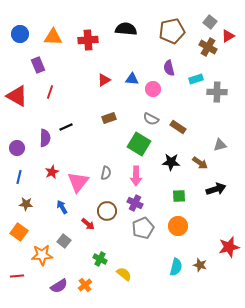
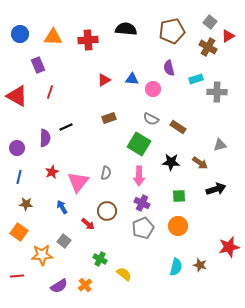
pink arrow at (136, 176): moved 3 px right
purple cross at (135, 203): moved 7 px right
